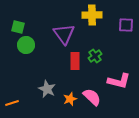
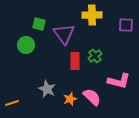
green square: moved 21 px right, 3 px up
